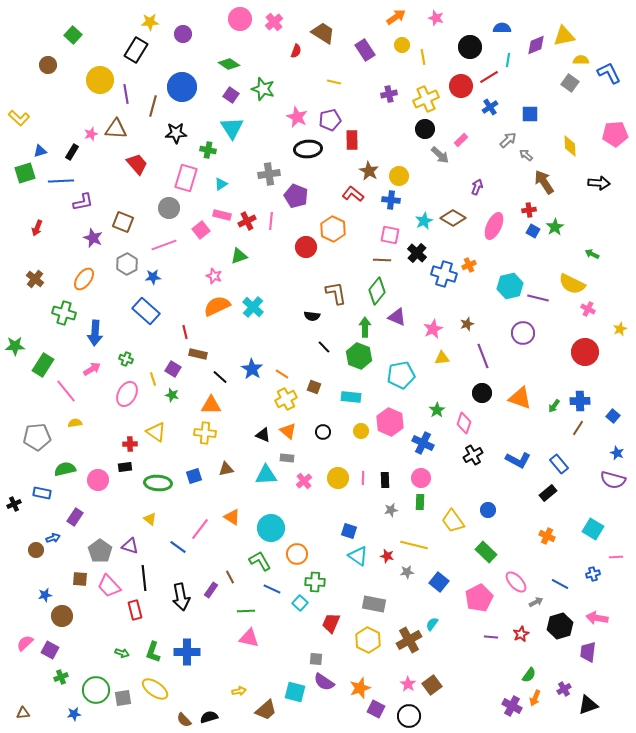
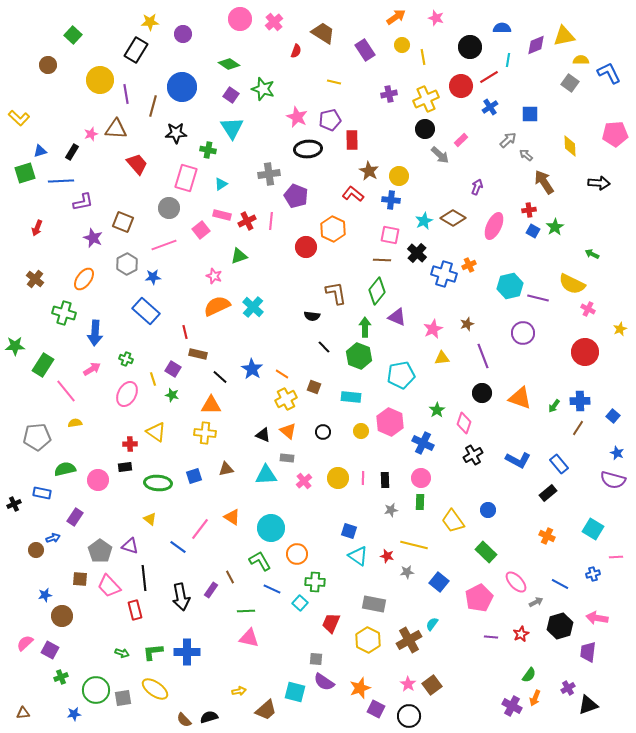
green L-shape at (153, 652): rotated 65 degrees clockwise
purple cross at (564, 689): moved 4 px right, 1 px up
